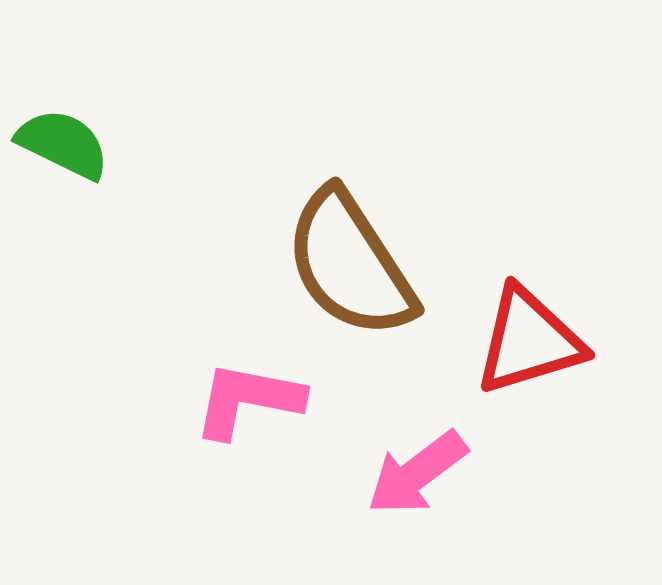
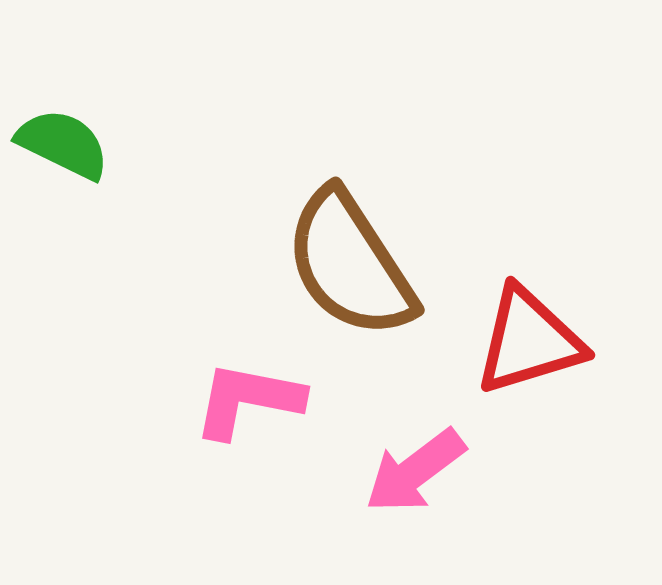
pink arrow: moved 2 px left, 2 px up
